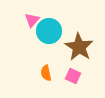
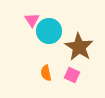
pink triangle: rotated 14 degrees counterclockwise
pink square: moved 1 px left, 1 px up
